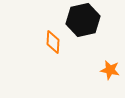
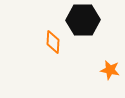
black hexagon: rotated 12 degrees clockwise
